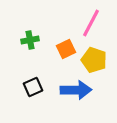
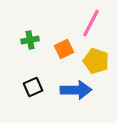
orange square: moved 2 px left
yellow pentagon: moved 2 px right, 1 px down
